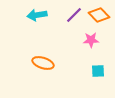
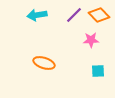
orange ellipse: moved 1 px right
